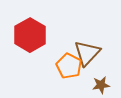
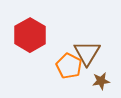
brown triangle: rotated 12 degrees counterclockwise
brown star: moved 4 px up
